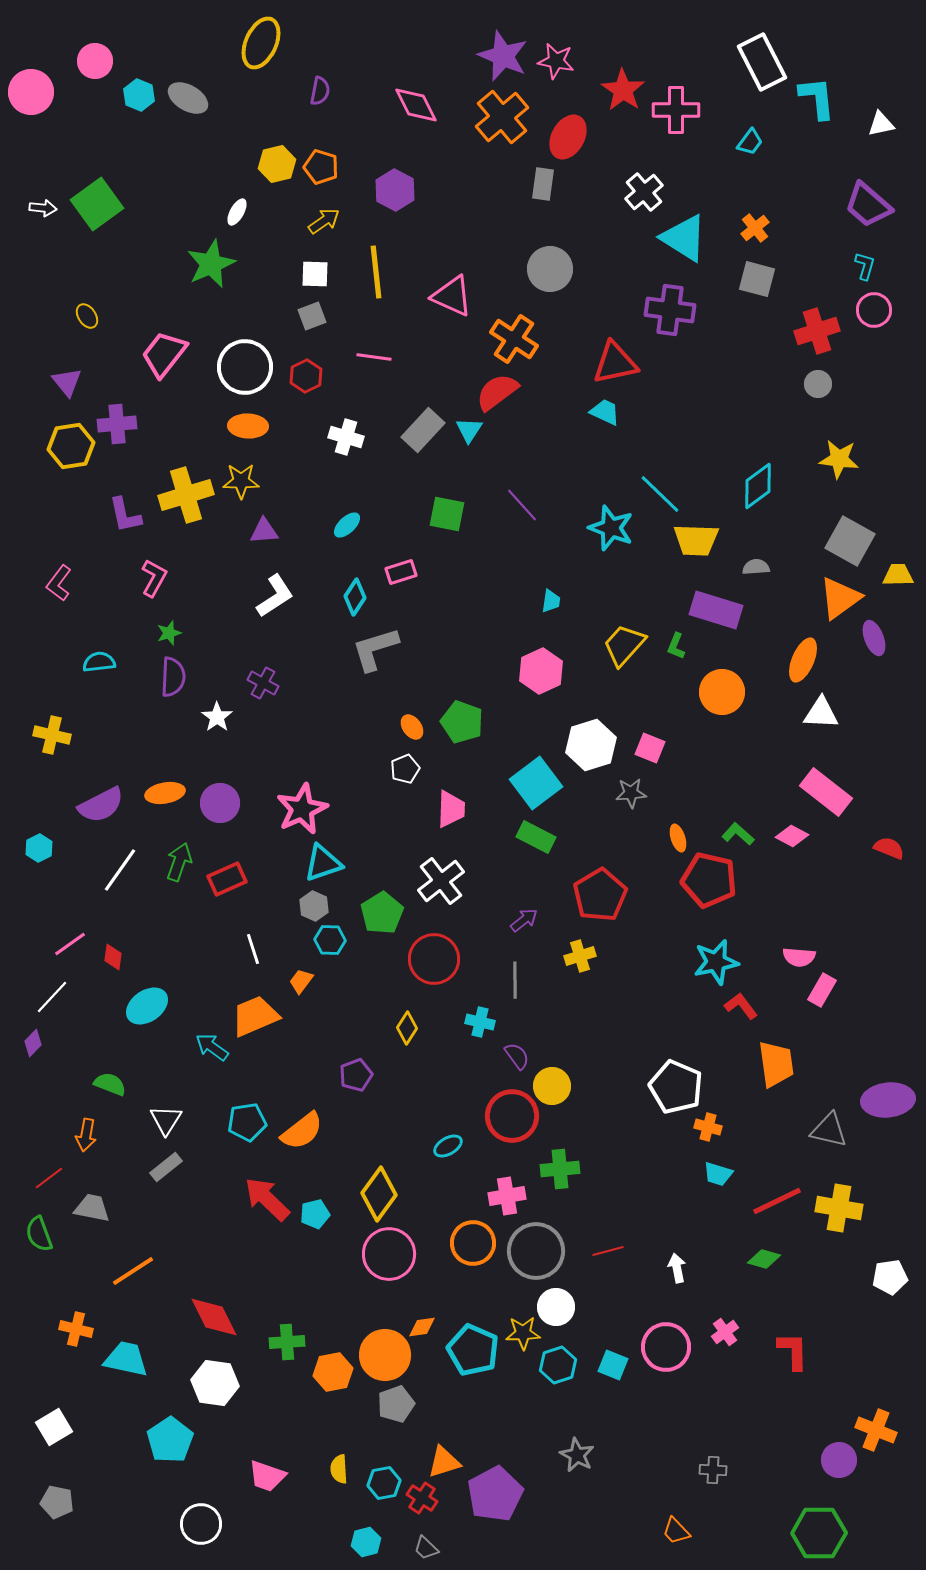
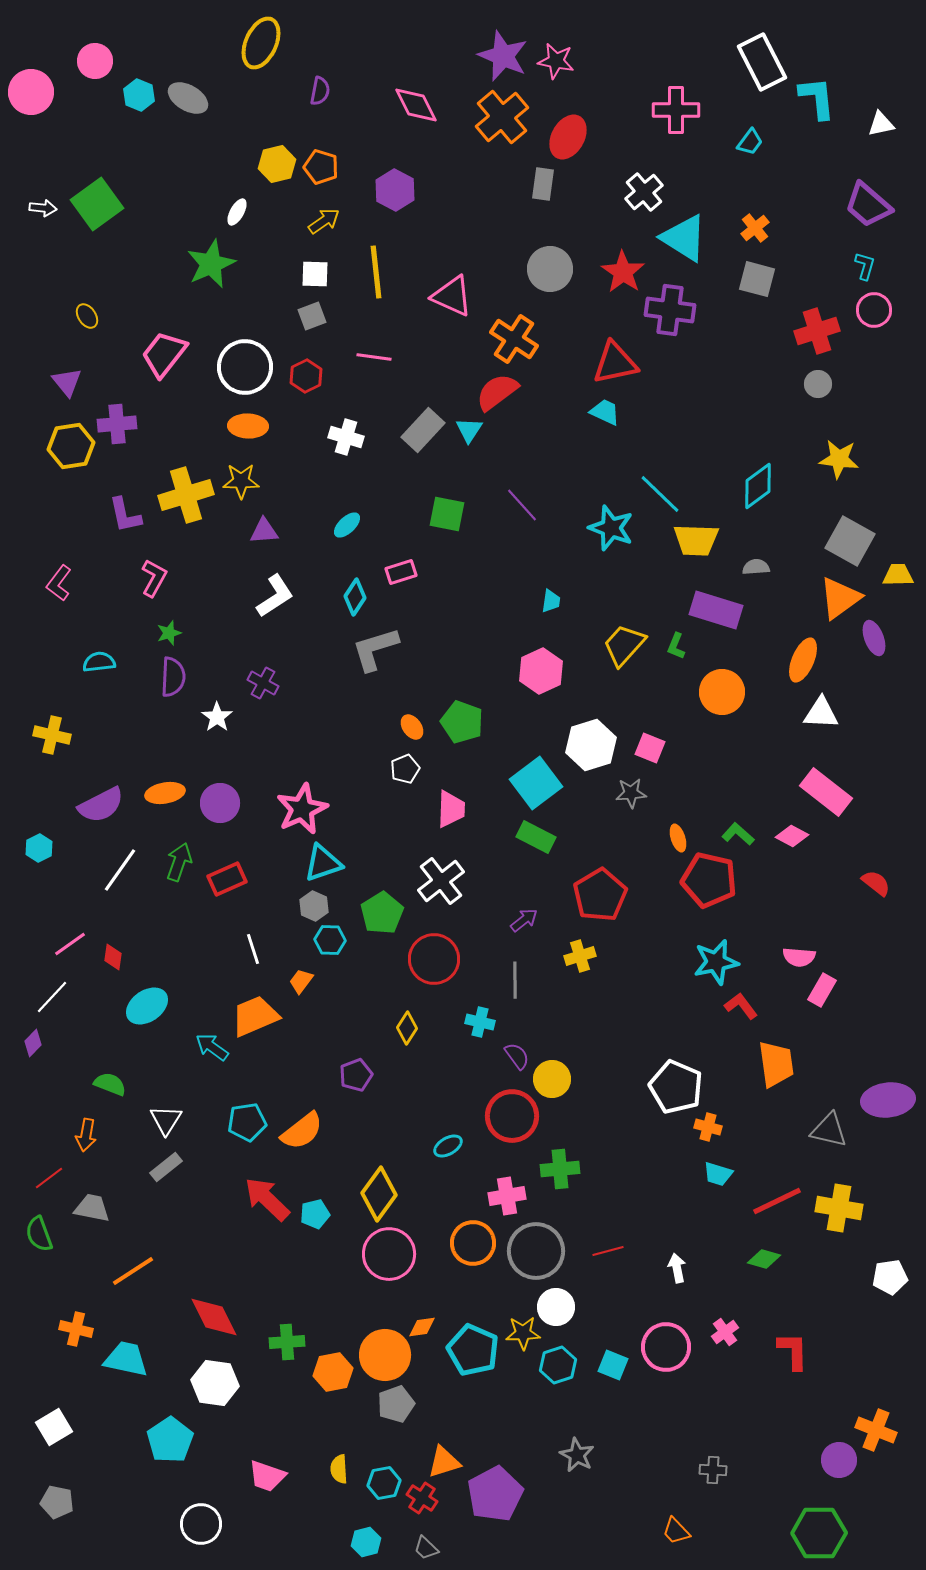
red star at (623, 90): moved 182 px down
red semicircle at (889, 848): moved 13 px left, 35 px down; rotated 16 degrees clockwise
yellow circle at (552, 1086): moved 7 px up
